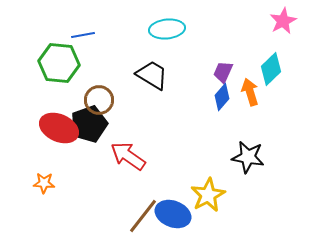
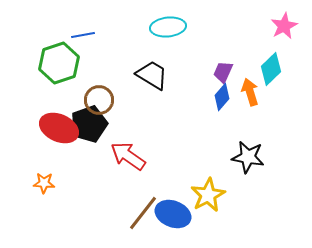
pink star: moved 1 px right, 5 px down
cyan ellipse: moved 1 px right, 2 px up
green hexagon: rotated 24 degrees counterclockwise
brown line: moved 3 px up
